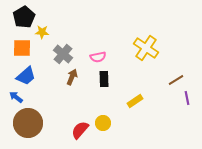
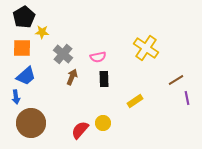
blue arrow: rotated 136 degrees counterclockwise
brown circle: moved 3 px right
